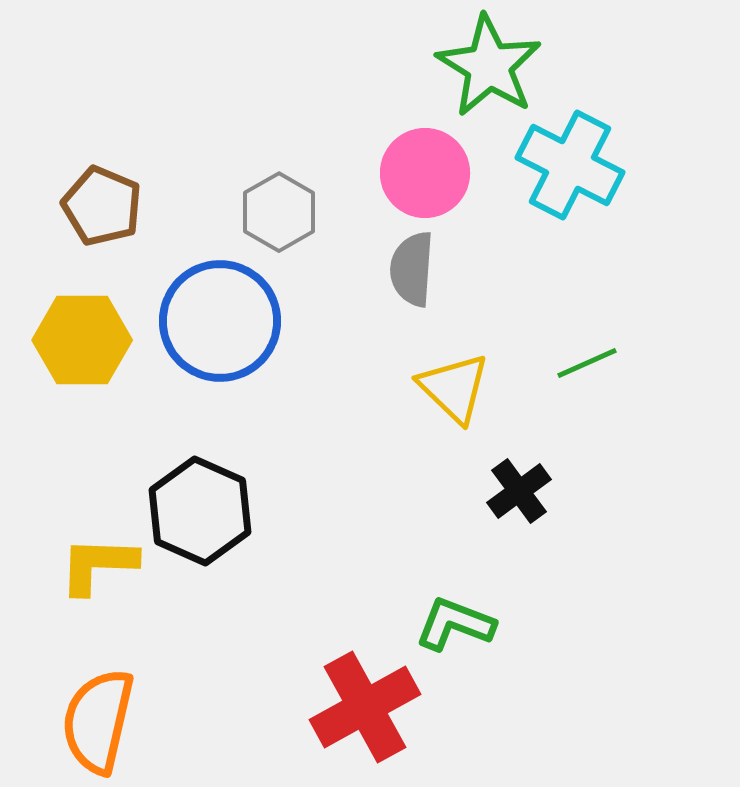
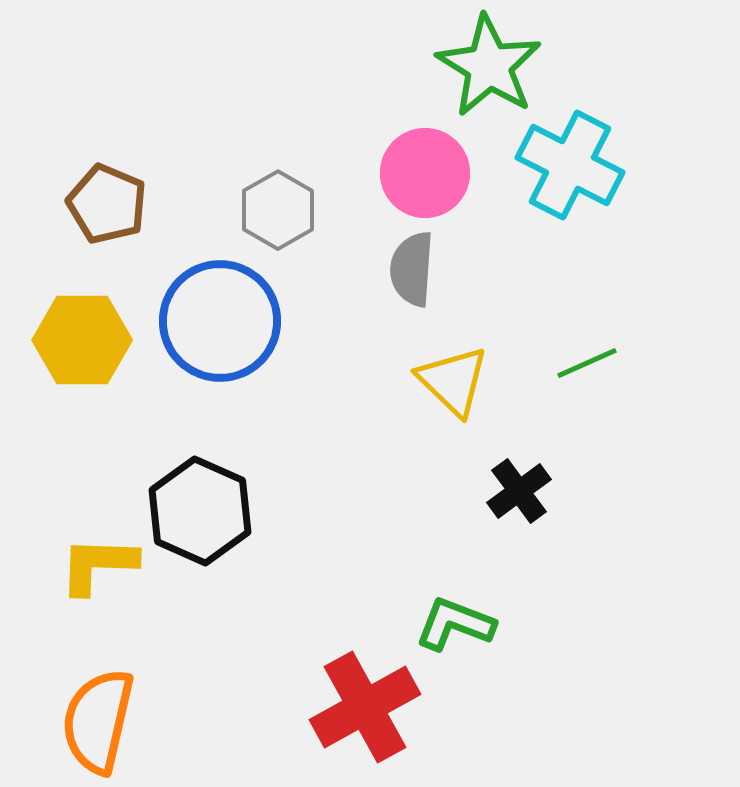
brown pentagon: moved 5 px right, 2 px up
gray hexagon: moved 1 px left, 2 px up
yellow triangle: moved 1 px left, 7 px up
